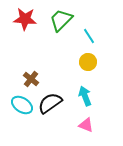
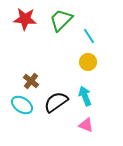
brown cross: moved 2 px down
black semicircle: moved 6 px right, 1 px up
